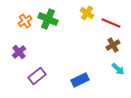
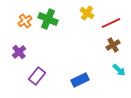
red line: rotated 48 degrees counterclockwise
cyan arrow: moved 1 px right, 1 px down
purple rectangle: rotated 12 degrees counterclockwise
